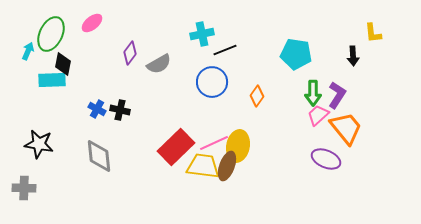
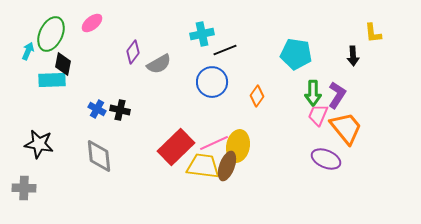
purple diamond: moved 3 px right, 1 px up
pink trapezoid: rotated 25 degrees counterclockwise
